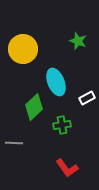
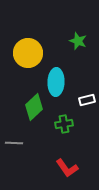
yellow circle: moved 5 px right, 4 px down
cyan ellipse: rotated 24 degrees clockwise
white rectangle: moved 2 px down; rotated 14 degrees clockwise
green cross: moved 2 px right, 1 px up
